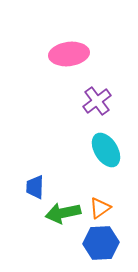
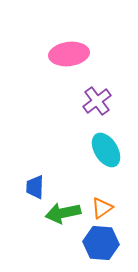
orange triangle: moved 2 px right
blue hexagon: rotated 8 degrees clockwise
